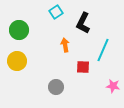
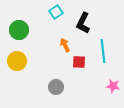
orange arrow: rotated 16 degrees counterclockwise
cyan line: moved 1 px down; rotated 30 degrees counterclockwise
red square: moved 4 px left, 5 px up
